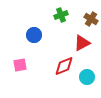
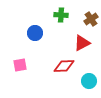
green cross: rotated 24 degrees clockwise
brown cross: rotated 24 degrees clockwise
blue circle: moved 1 px right, 2 px up
red diamond: rotated 20 degrees clockwise
cyan circle: moved 2 px right, 4 px down
